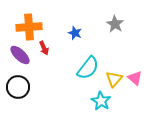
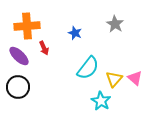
orange cross: moved 2 px left, 1 px up
purple ellipse: moved 1 px left, 1 px down
